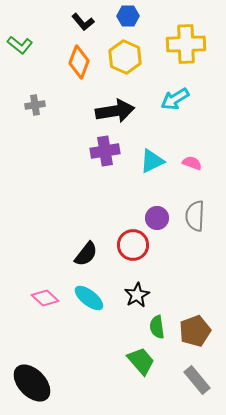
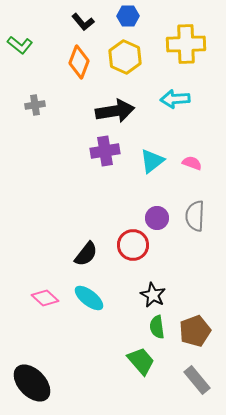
cyan arrow: rotated 28 degrees clockwise
cyan triangle: rotated 12 degrees counterclockwise
black star: moved 16 px right; rotated 15 degrees counterclockwise
